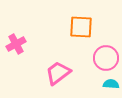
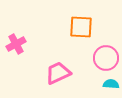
pink trapezoid: rotated 12 degrees clockwise
